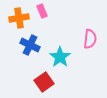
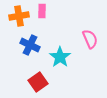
pink rectangle: rotated 24 degrees clockwise
orange cross: moved 2 px up
pink semicircle: rotated 30 degrees counterclockwise
red square: moved 6 px left
